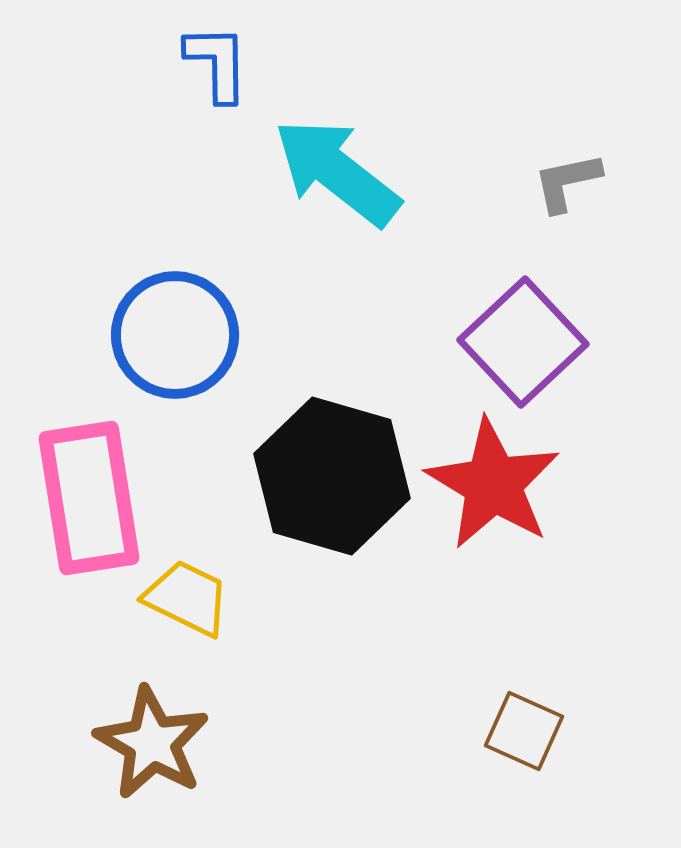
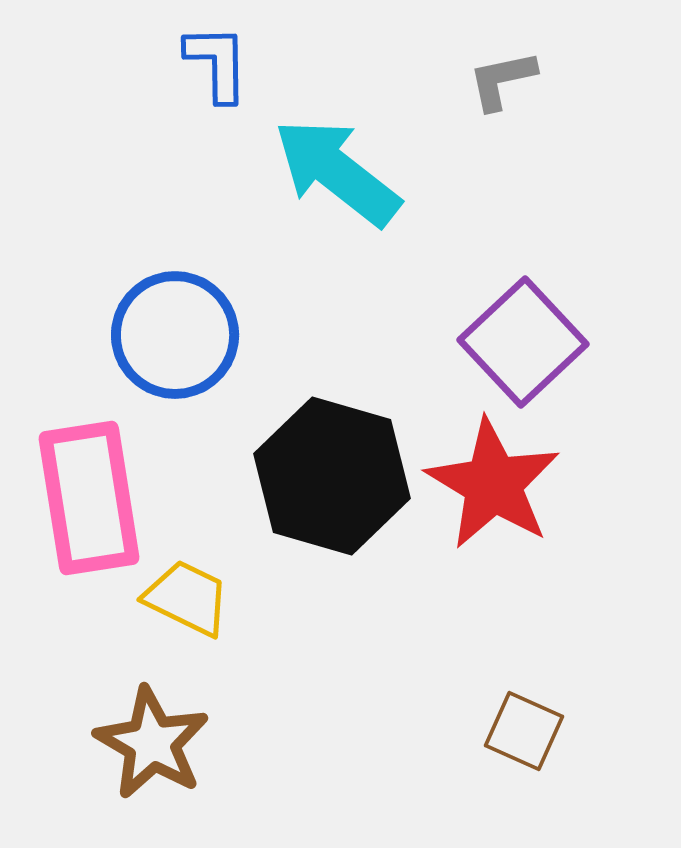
gray L-shape: moved 65 px left, 102 px up
